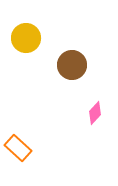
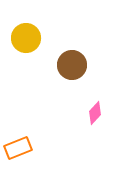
orange rectangle: rotated 64 degrees counterclockwise
